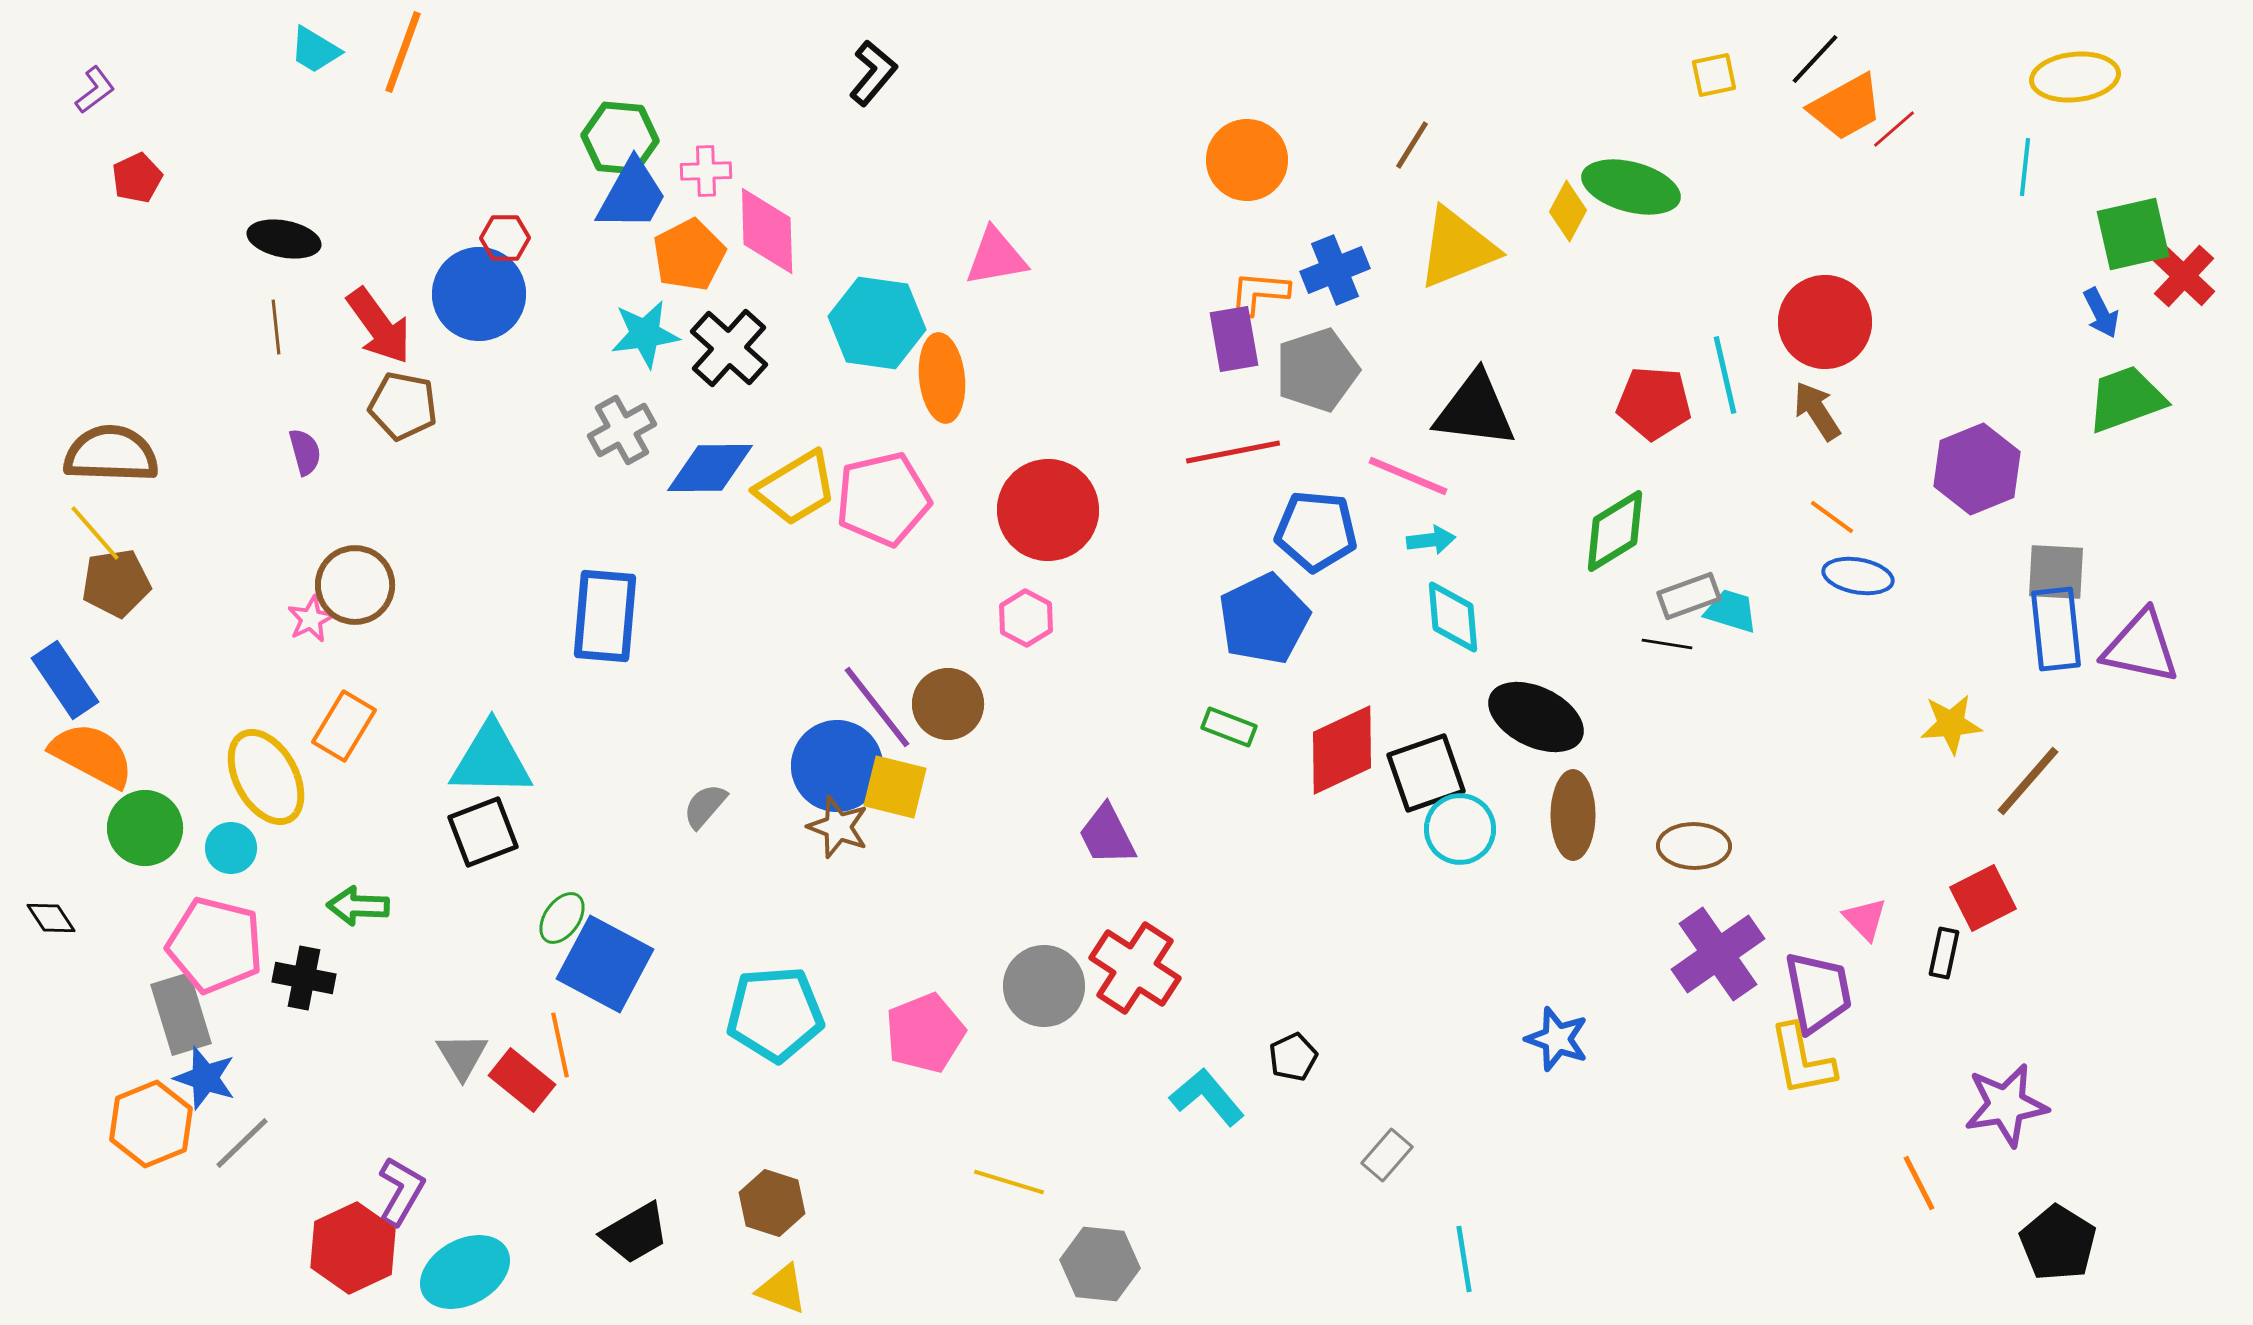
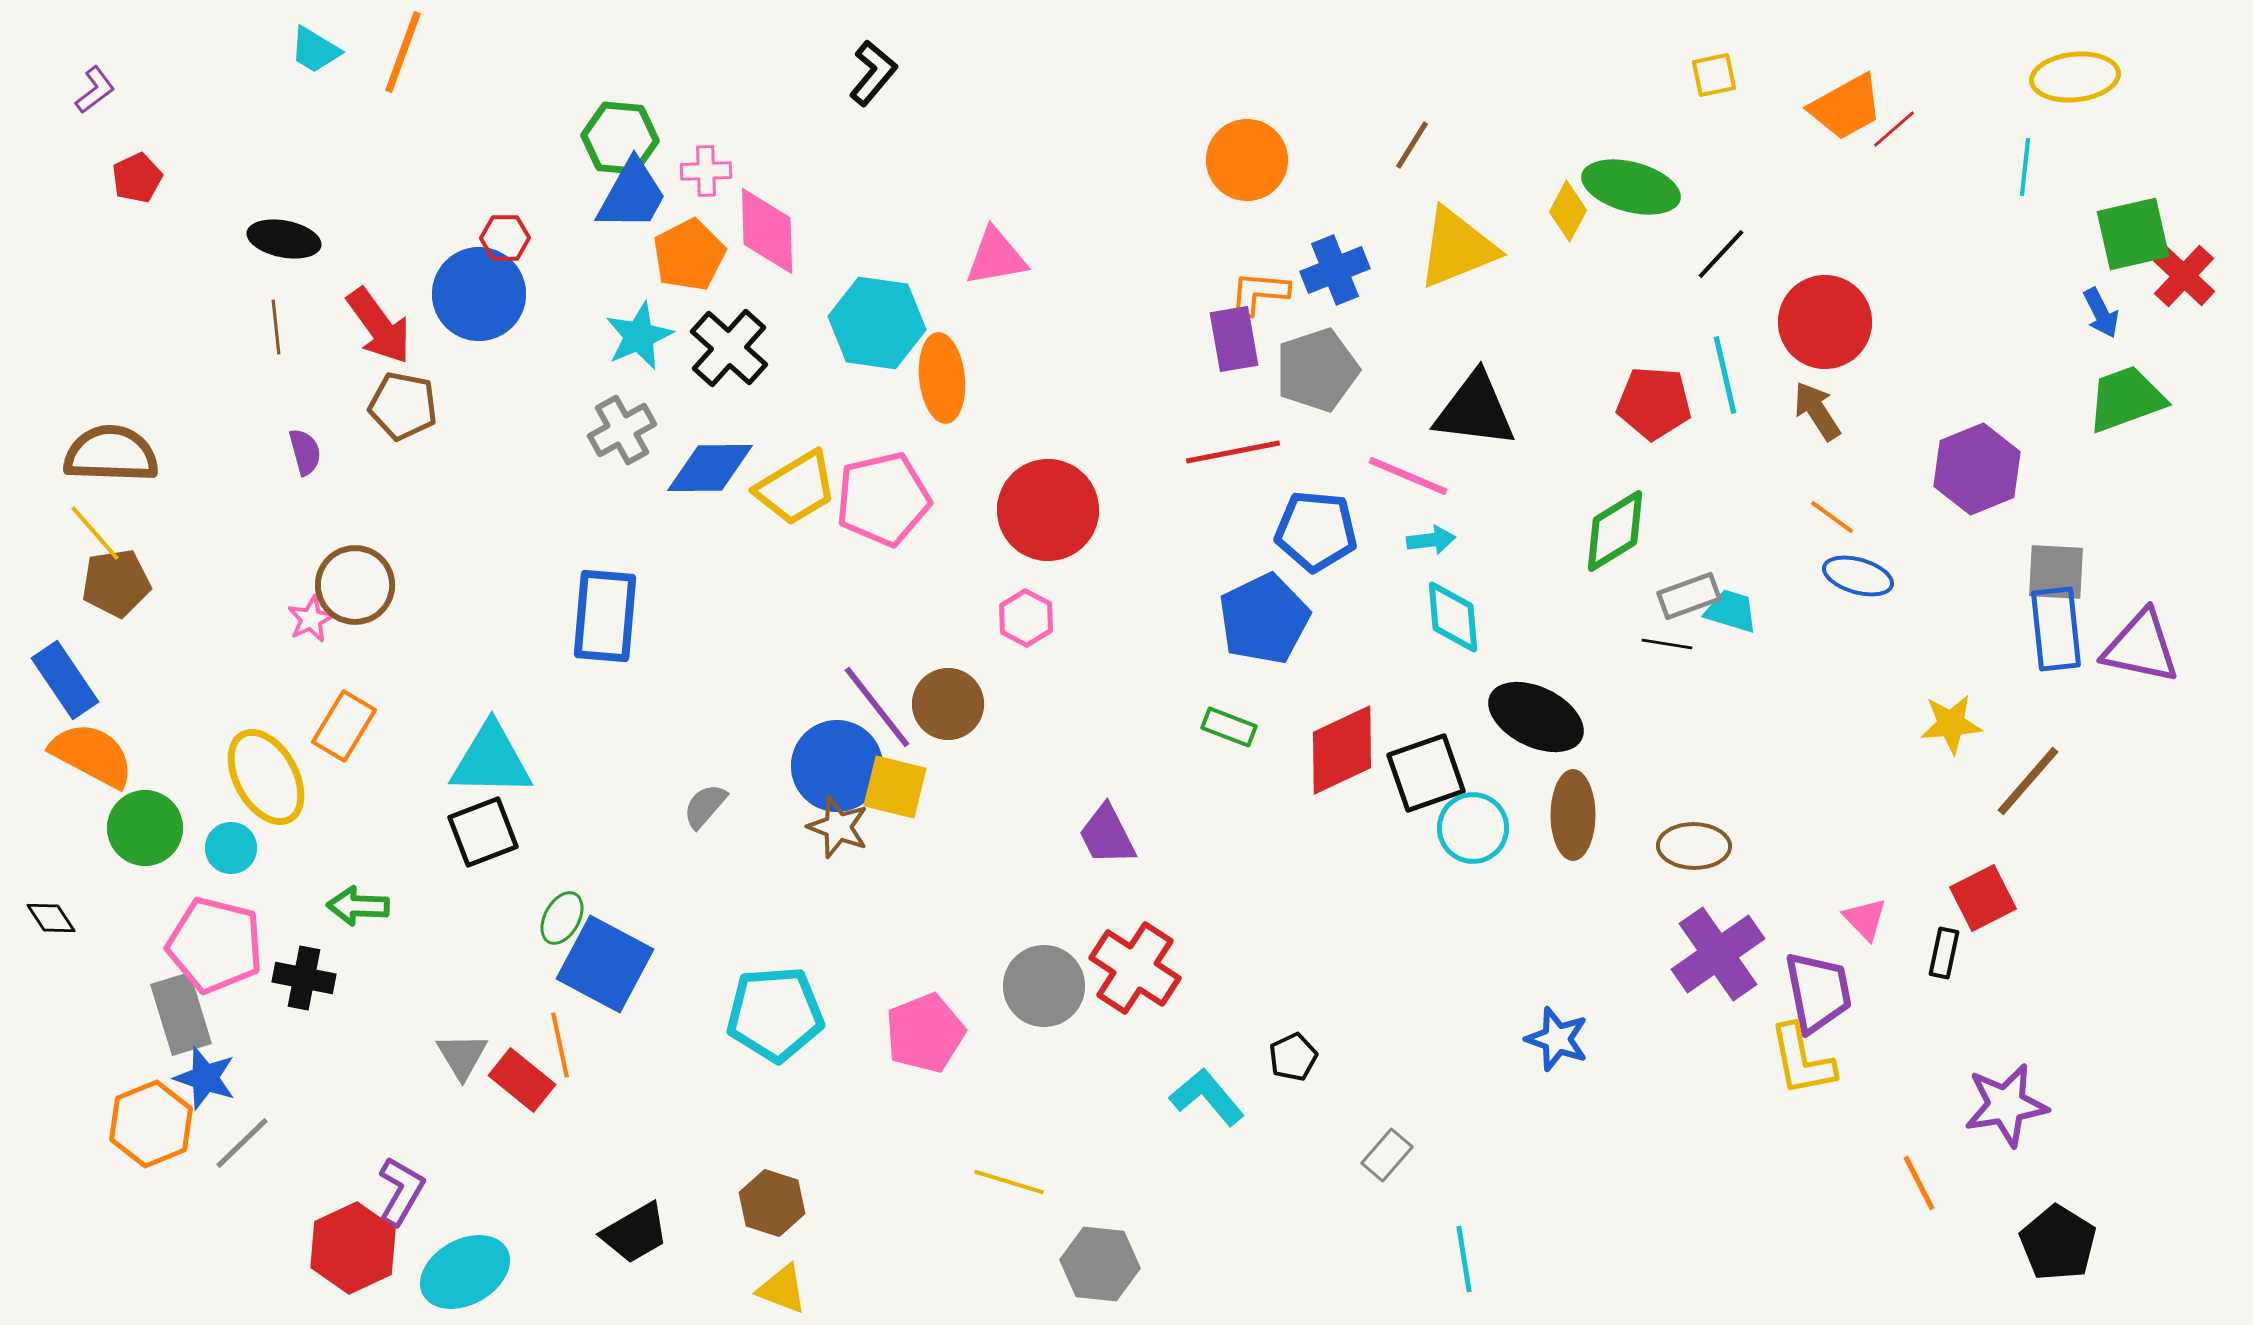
black line at (1815, 59): moved 94 px left, 195 px down
cyan star at (645, 334): moved 6 px left, 2 px down; rotated 16 degrees counterclockwise
blue ellipse at (1858, 576): rotated 6 degrees clockwise
cyan circle at (1460, 829): moved 13 px right, 1 px up
green ellipse at (562, 918): rotated 6 degrees counterclockwise
